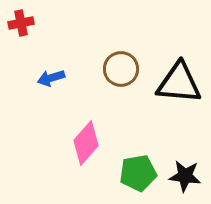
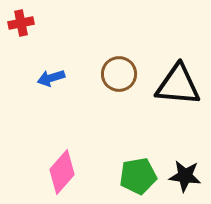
brown circle: moved 2 px left, 5 px down
black triangle: moved 1 px left, 2 px down
pink diamond: moved 24 px left, 29 px down
green pentagon: moved 3 px down
